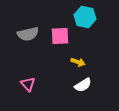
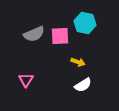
cyan hexagon: moved 6 px down
gray semicircle: moved 6 px right; rotated 10 degrees counterclockwise
pink triangle: moved 2 px left, 4 px up; rotated 14 degrees clockwise
